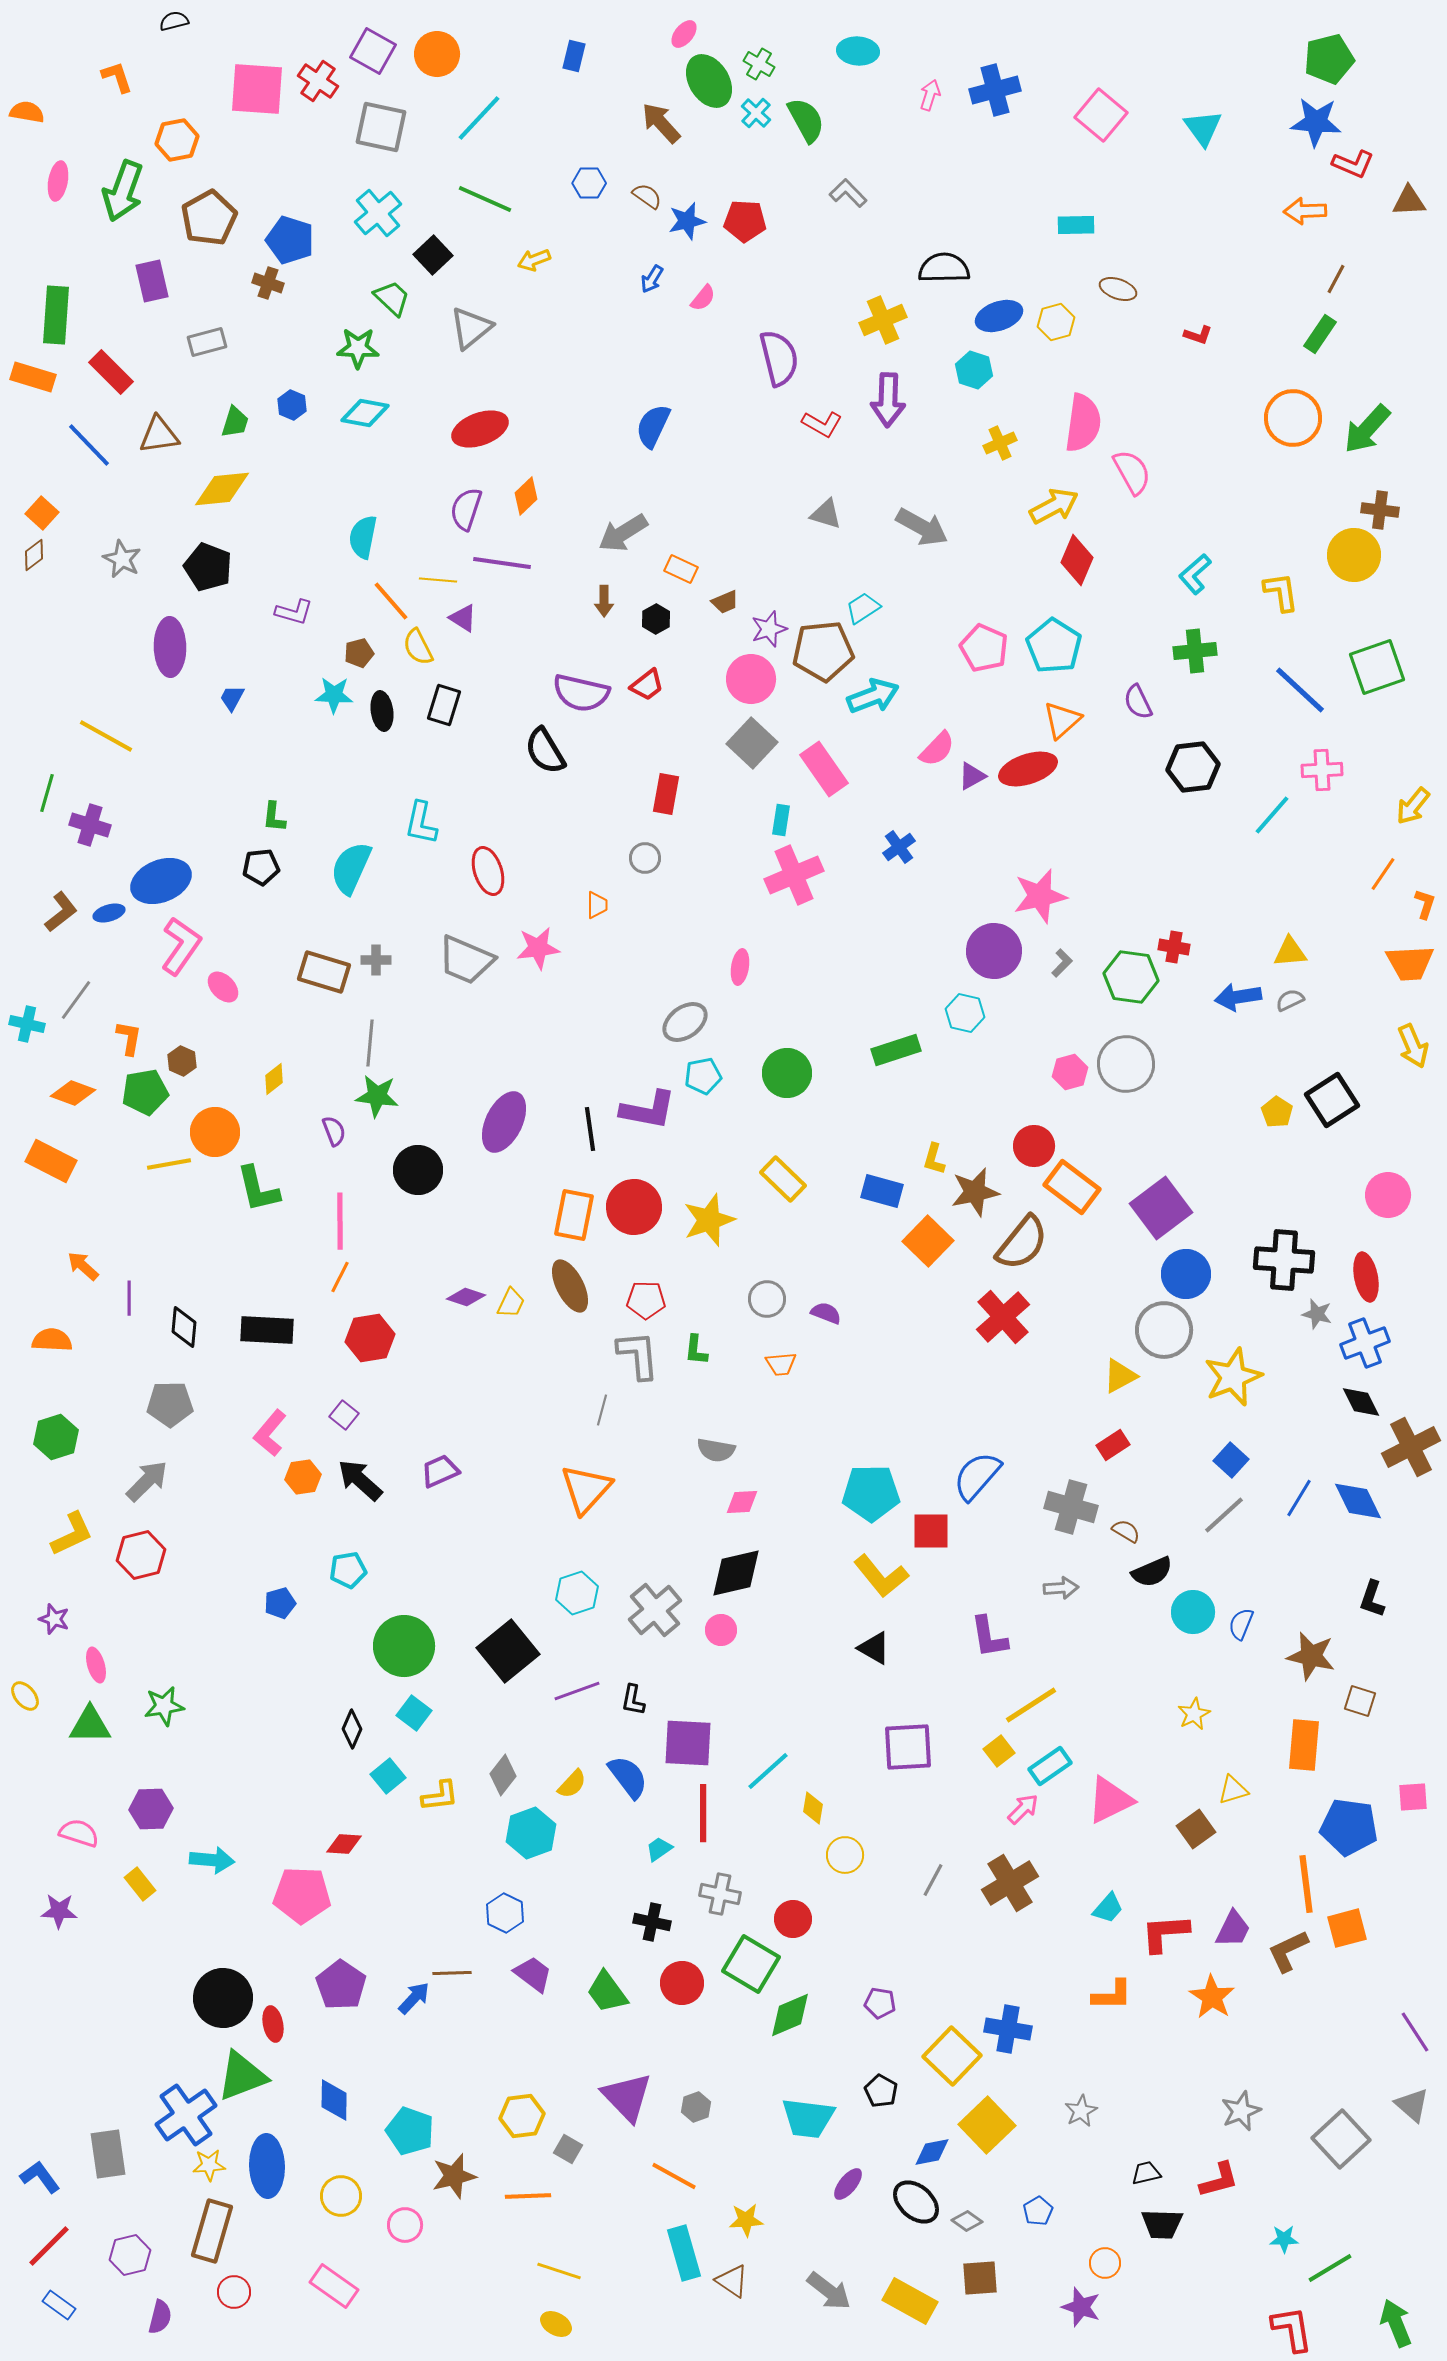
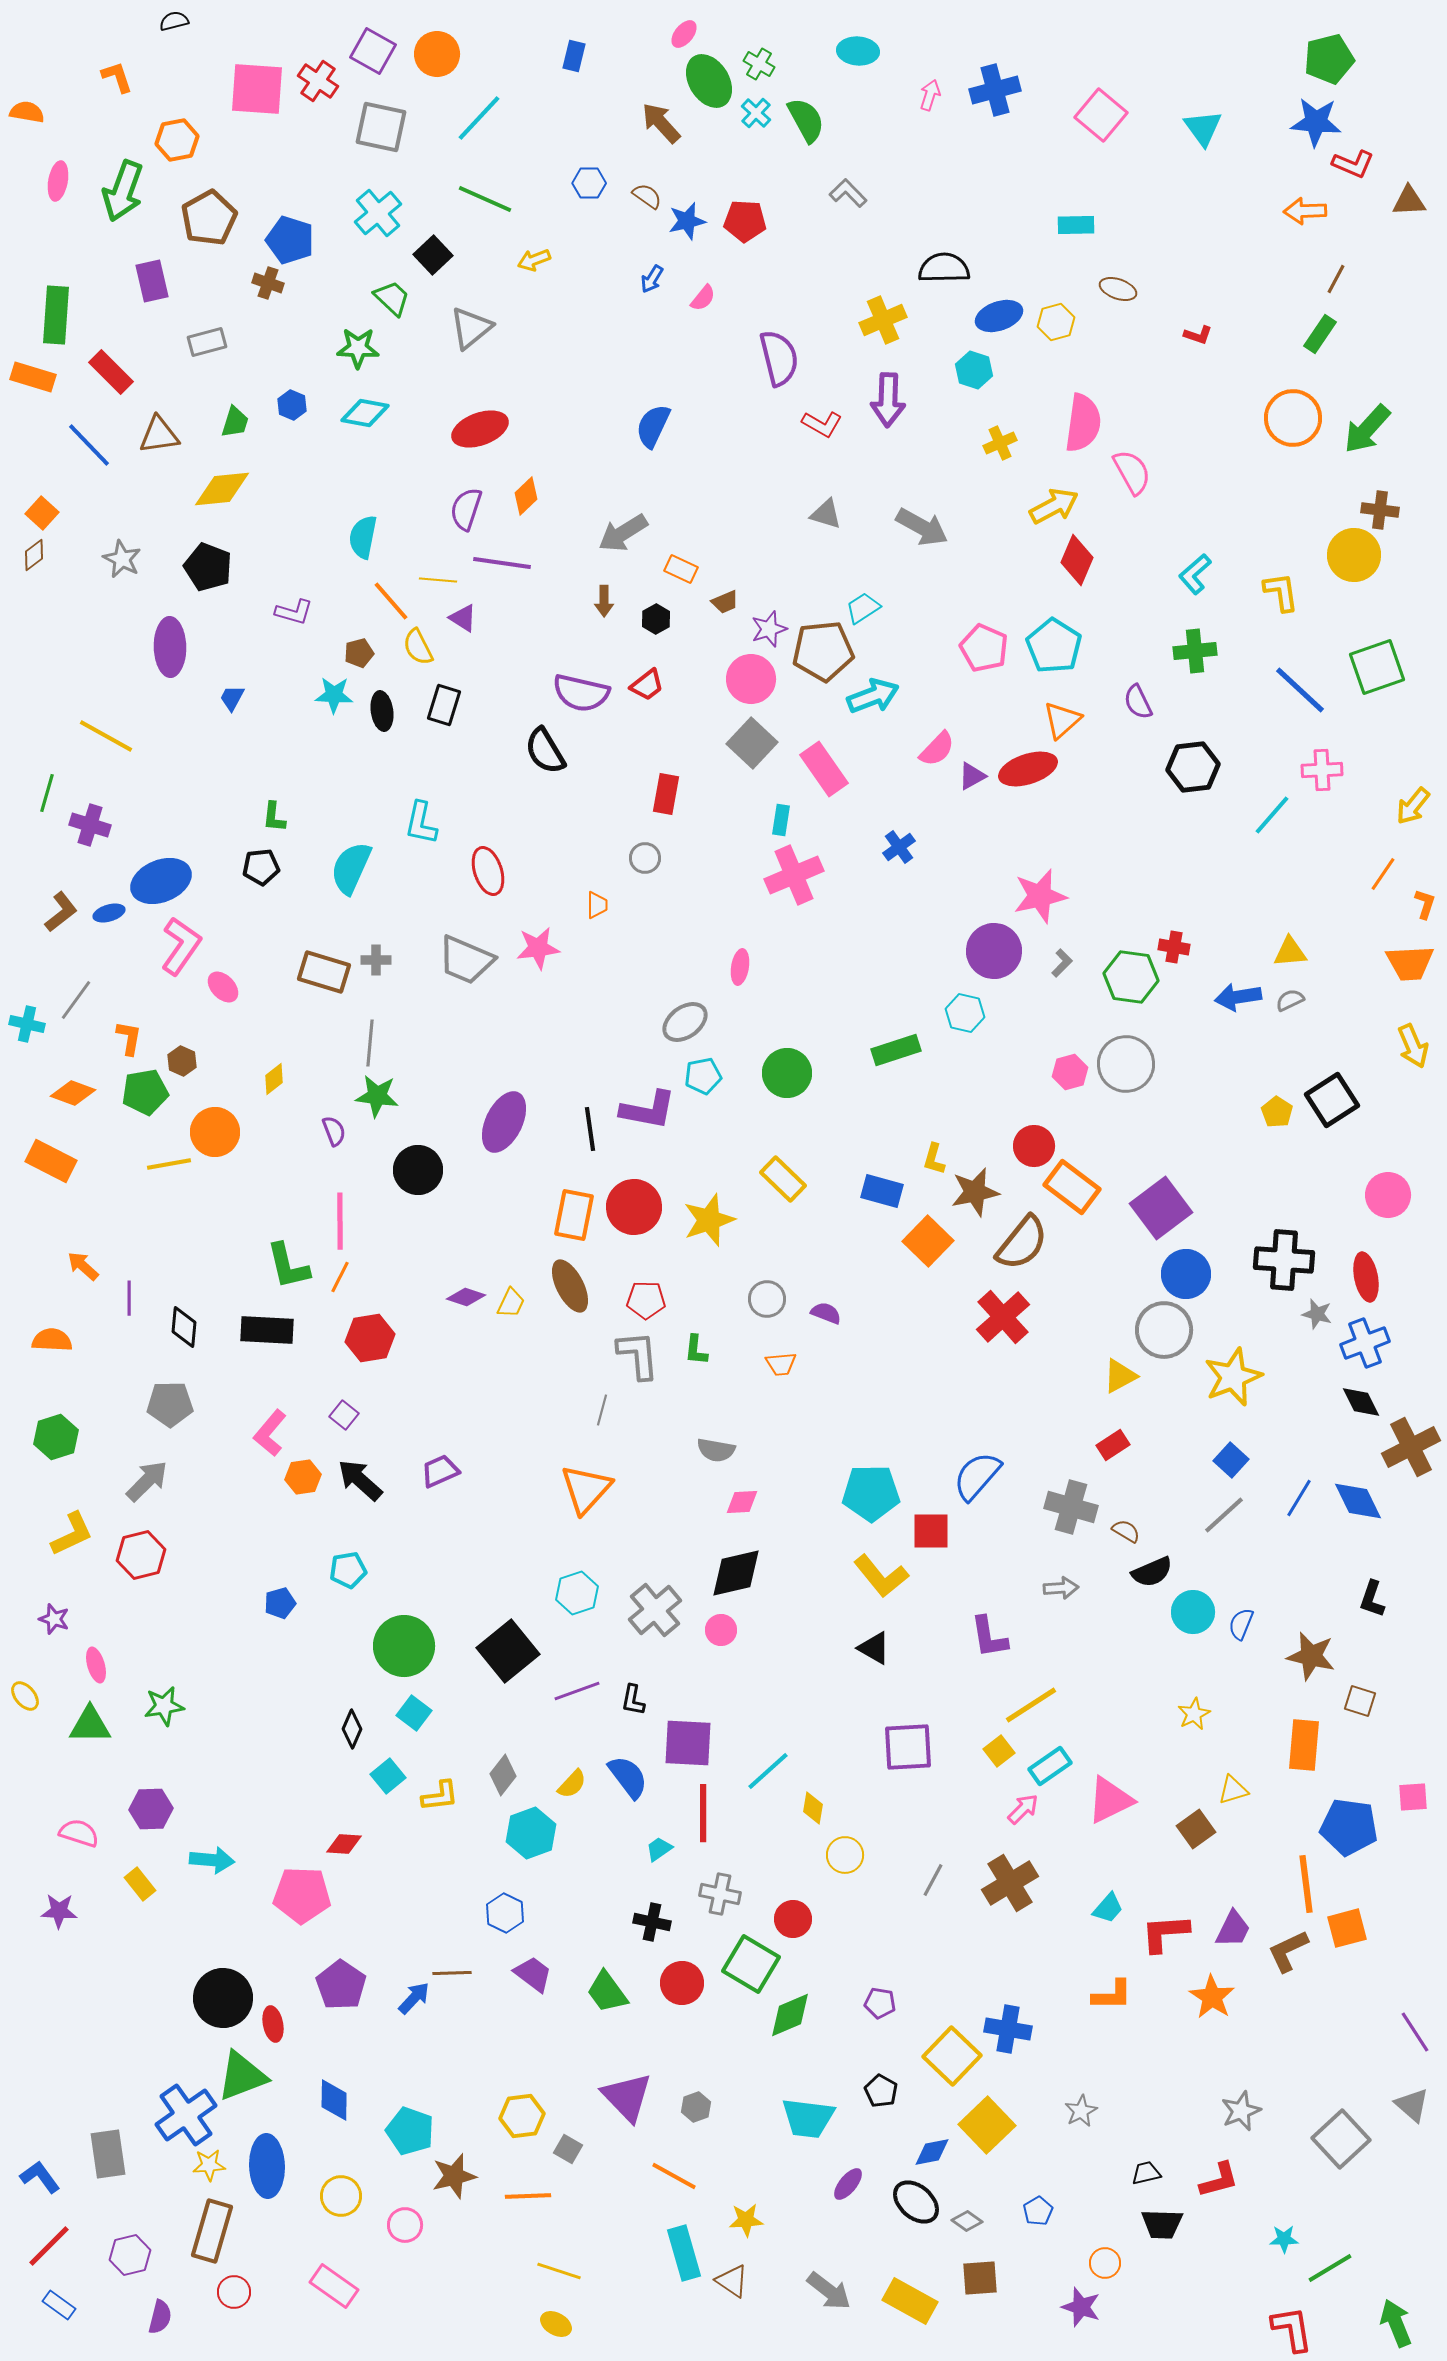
green L-shape at (258, 1189): moved 30 px right, 77 px down
